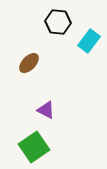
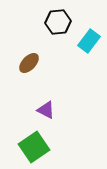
black hexagon: rotated 10 degrees counterclockwise
